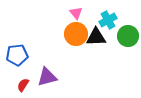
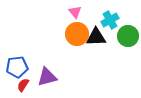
pink triangle: moved 1 px left, 1 px up
cyan cross: moved 2 px right
orange circle: moved 1 px right
blue pentagon: moved 12 px down
